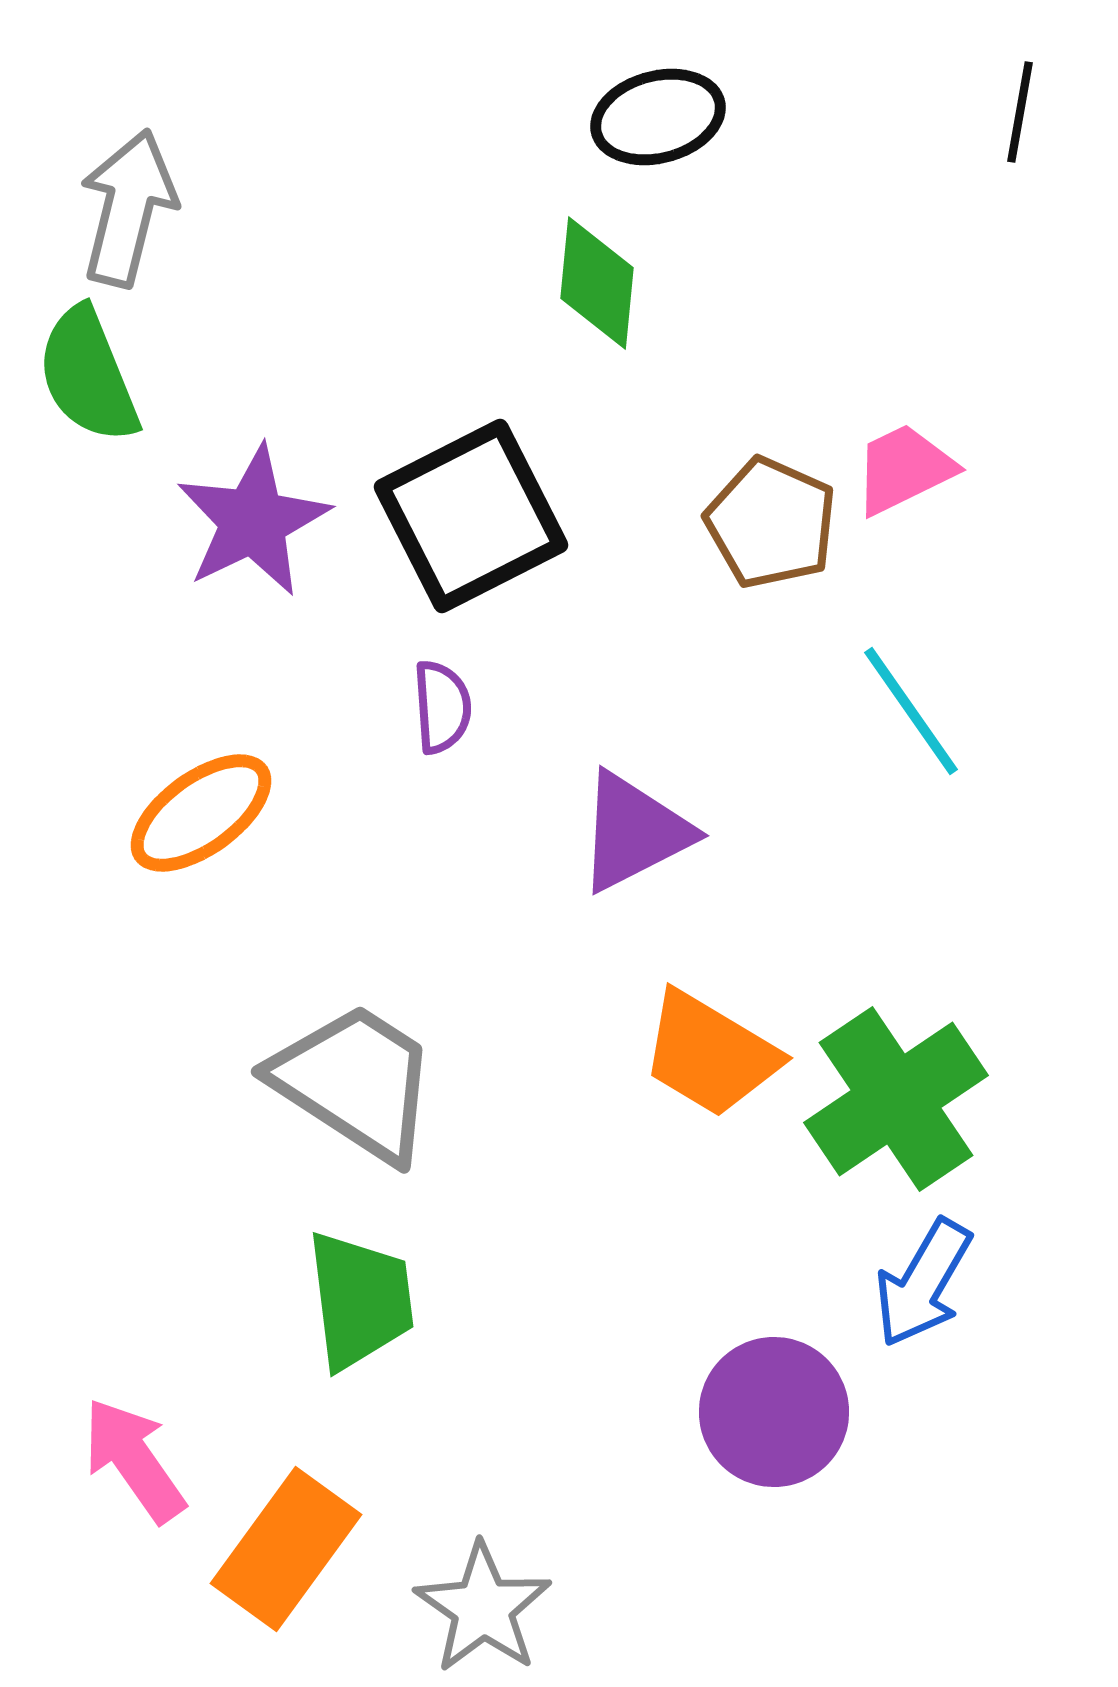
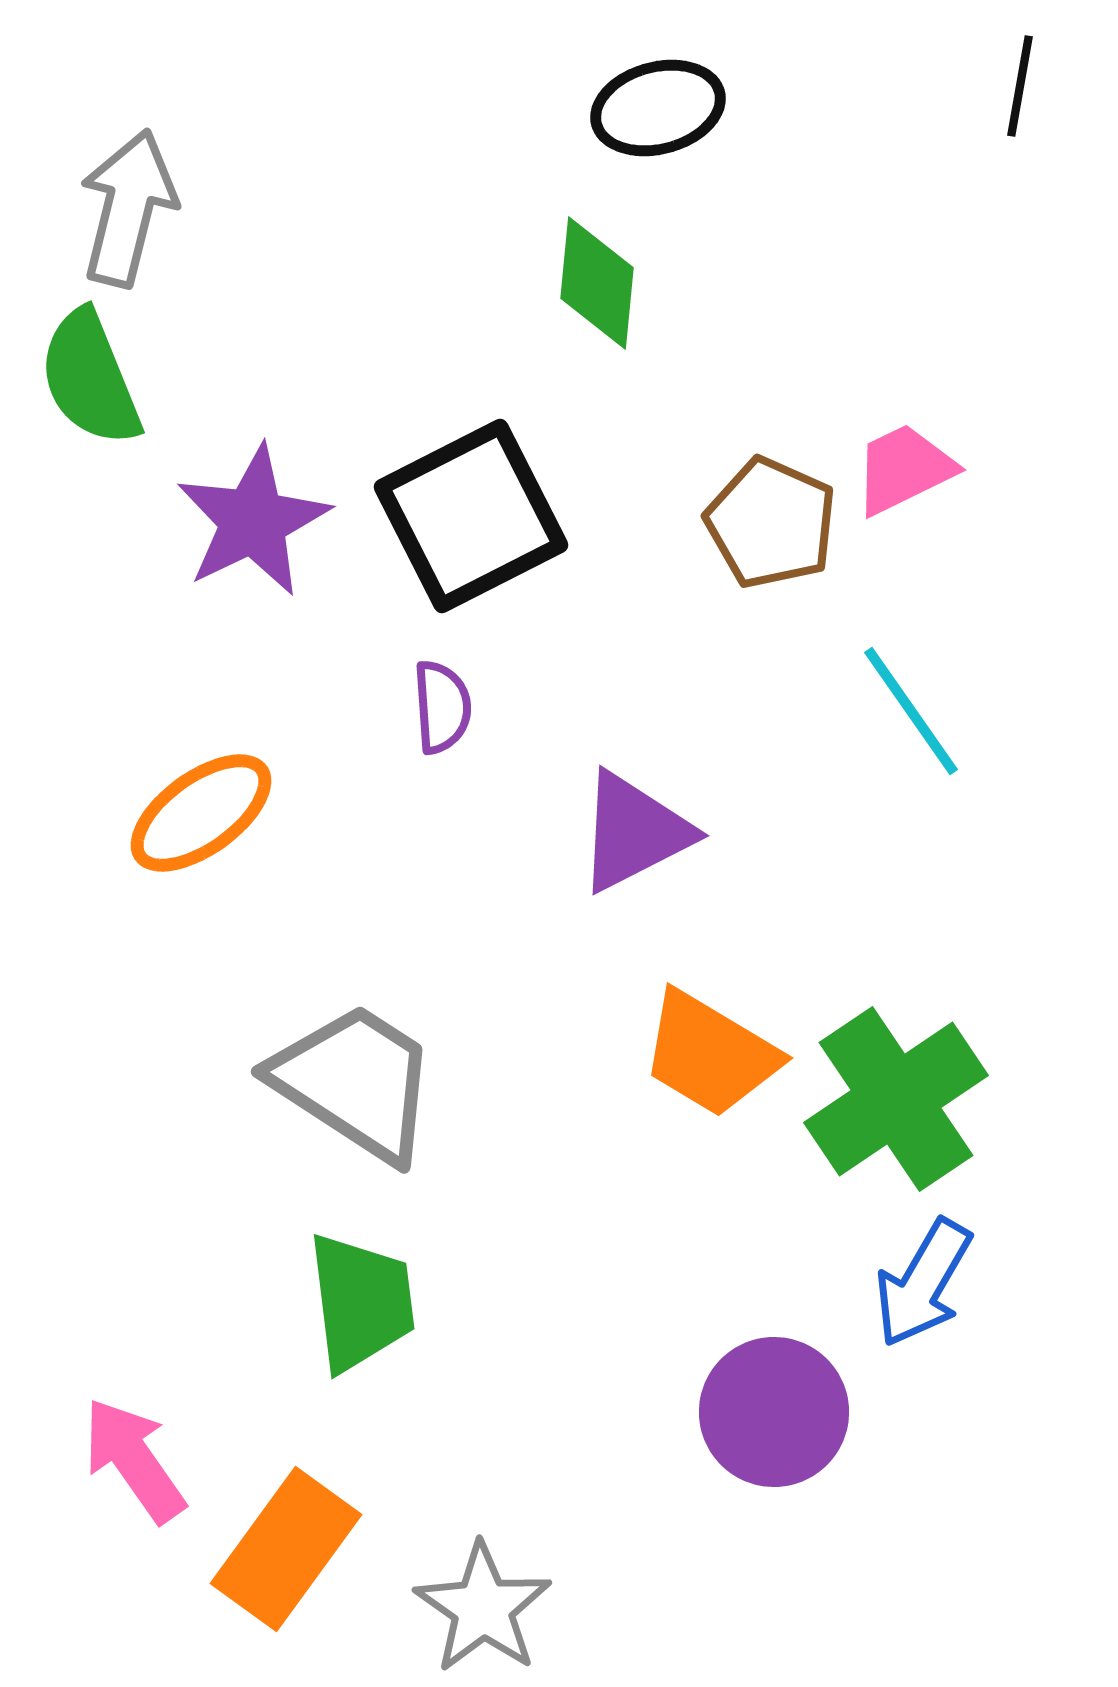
black line: moved 26 px up
black ellipse: moved 9 px up
green semicircle: moved 2 px right, 3 px down
green trapezoid: moved 1 px right, 2 px down
